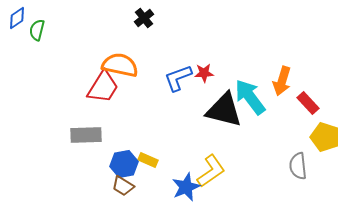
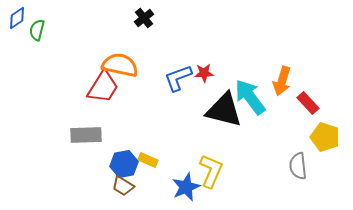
yellow L-shape: rotated 32 degrees counterclockwise
